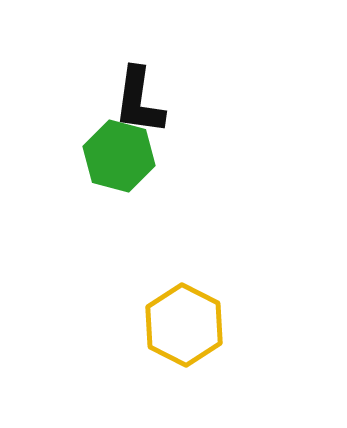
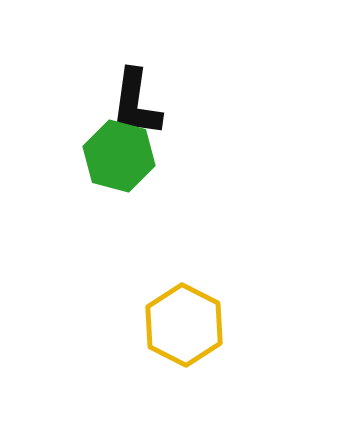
black L-shape: moved 3 px left, 2 px down
